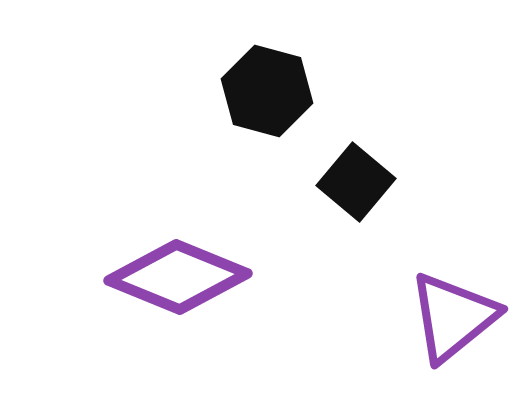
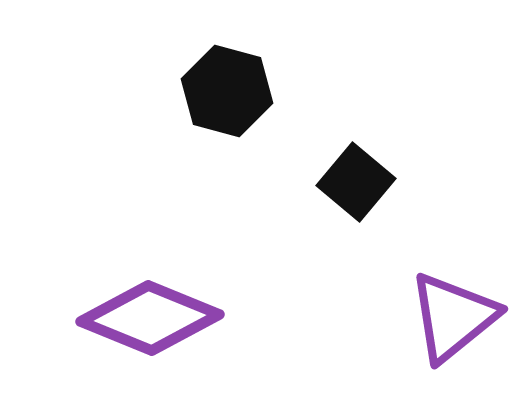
black hexagon: moved 40 px left
purple diamond: moved 28 px left, 41 px down
